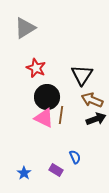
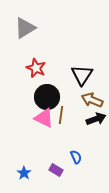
blue semicircle: moved 1 px right
